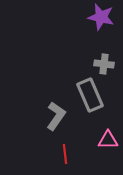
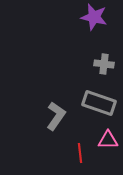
purple star: moved 7 px left
gray rectangle: moved 9 px right, 8 px down; rotated 48 degrees counterclockwise
red line: moved 15 px right, 1 px up
